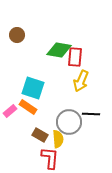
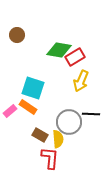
red rectangle: rotated 54 degrees clockwise
